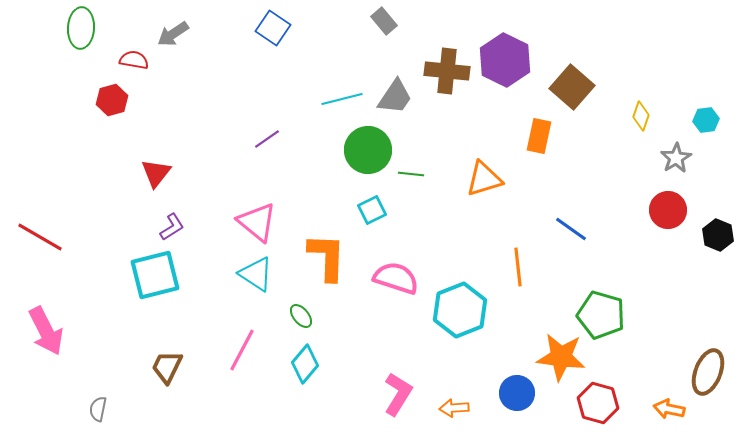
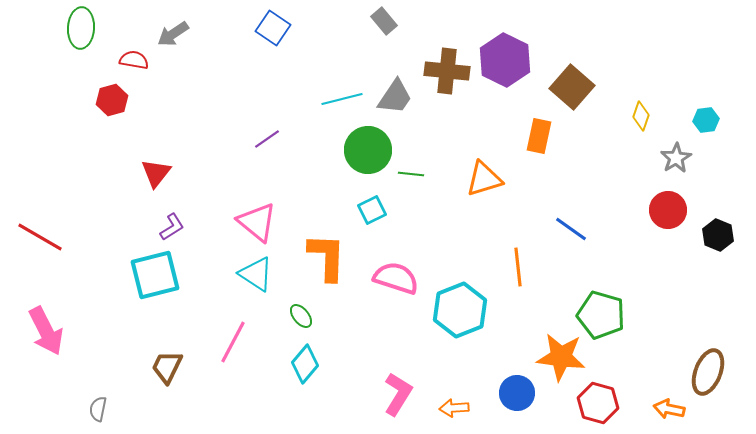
pink line at (242, 350): moved 9 px left, 8 px up
